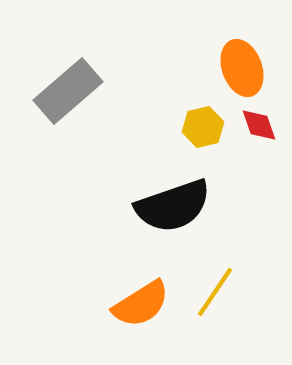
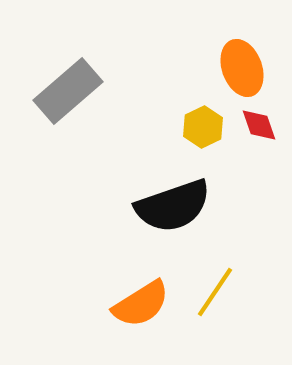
yellow hexagon: rotated 12 degrees counterclockwise
